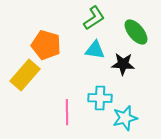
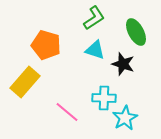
green ellipse: rotated 12 degrees clockwise
cyan triangle: rotated 10 degrees clockwise
black star: rotated 15 degrees clockwise
yellow rectangle: moved 7 px down
cyan cross: moved 4 px right
pink line: rotated 50 degrees counterclockwise
cyan star: rotated 15 degrees counterclockwise
